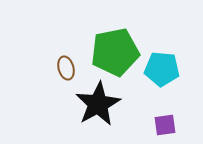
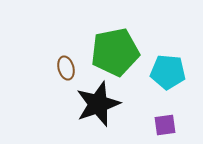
cyan pentagon: moved 6 px right, 3 px down
black star: rotated 9 degrees clockwise
